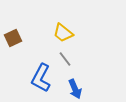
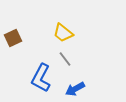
blue arrow: rotated 84 degrees clockwise
